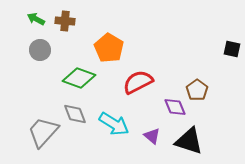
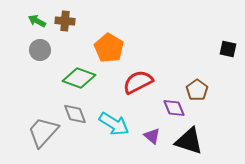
green arrow: moved 1 px right, 2 px down
black square: moved 4 px left
purple diamond: moved 1 px left, 1 px down
